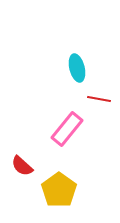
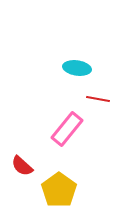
cyan ellipse: rotated 68 degrees counterclockwise
red line: moved 1 px left
